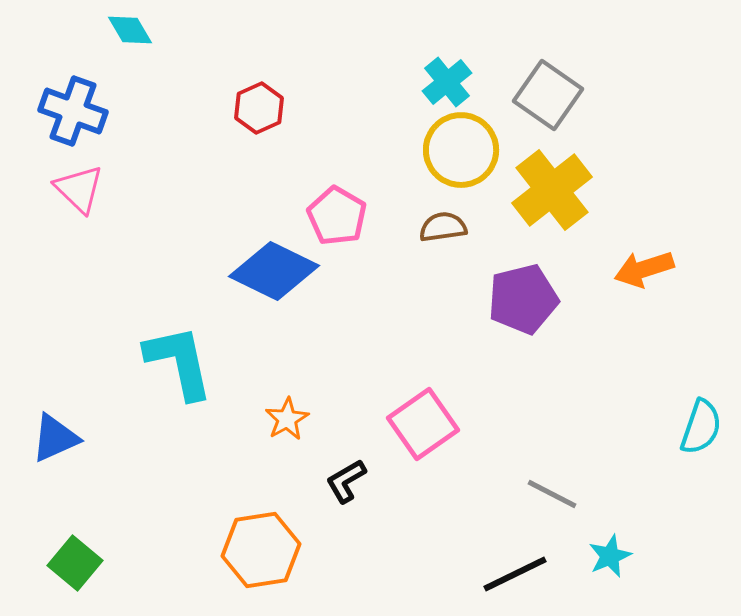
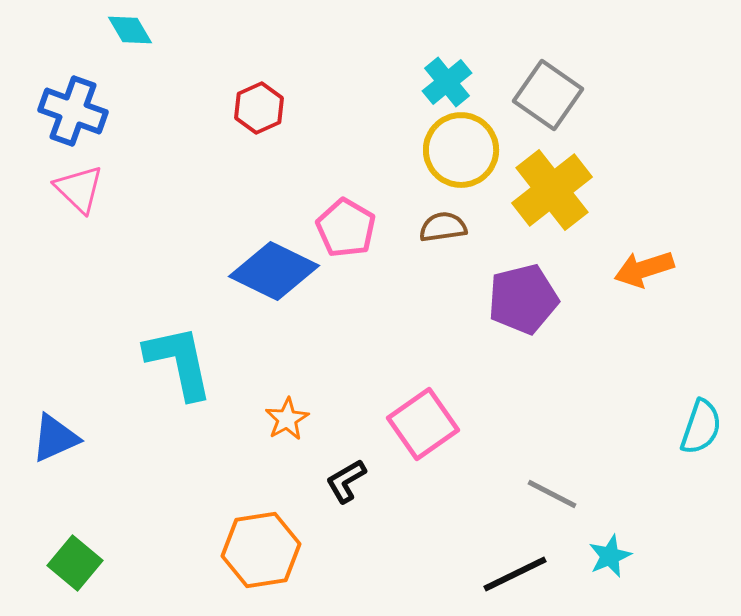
pink pentagon: moved 9 px right, 12 px down
